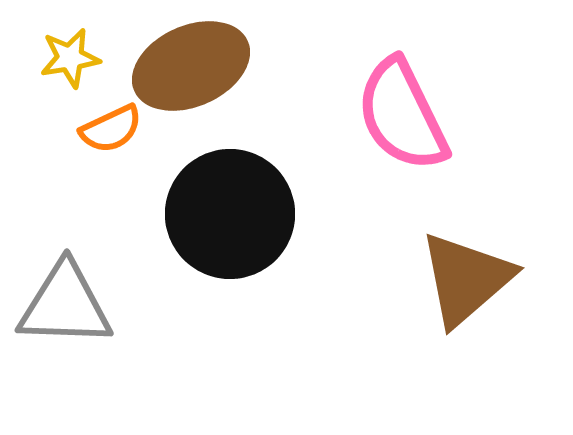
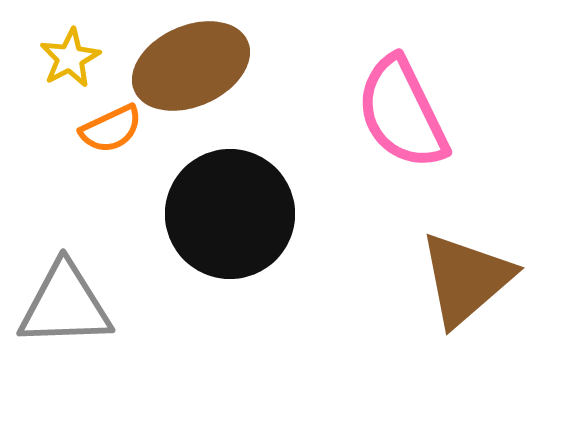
yellow star: rotated 18 degrees counterclockwise
pink semicircle: moved 2 px up
gray triangle: rotated 4 degrees counterclockwise
